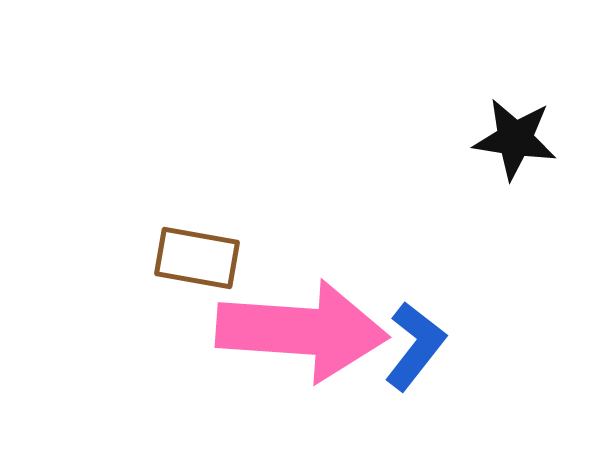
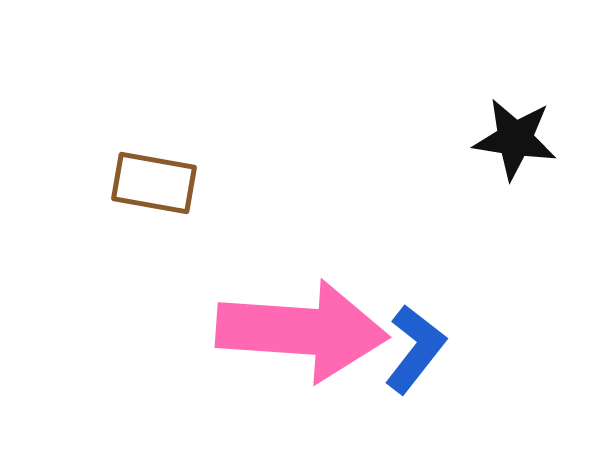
brown rectangle: moved 43 px left, 75 px up
blue L-shape: moved 3 px down
